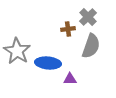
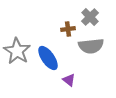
gray cross: moved 2 px right
gray semicircle: rotated 65 degrees clockwise
blue ellipse: moved 5 px up; rotated 50 degrees clockwise
purple triangle: moved 1 px left, 1 px down; rotated 40 degrees clockwise
